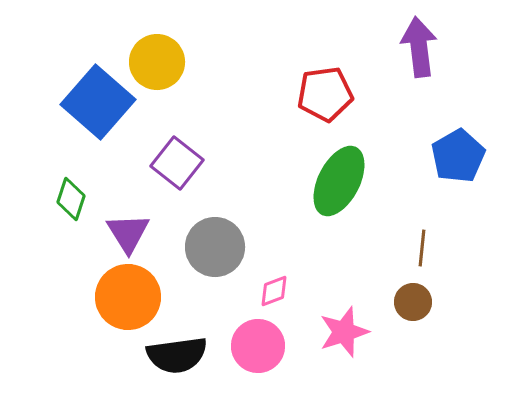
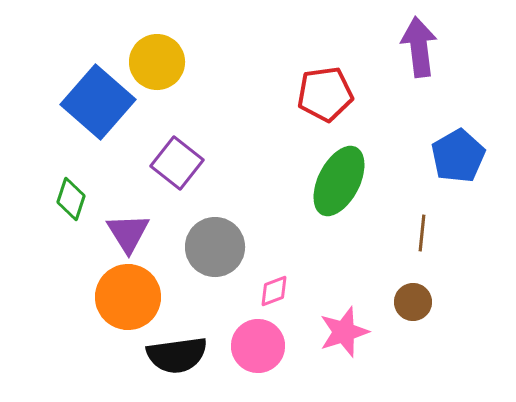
brown line: moved 15 px up
